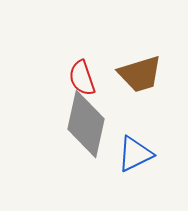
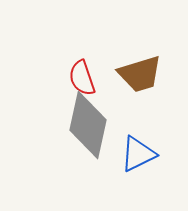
gray diamond: moved 2 px right, 1 px down
blue triangle: moved 3 px right
